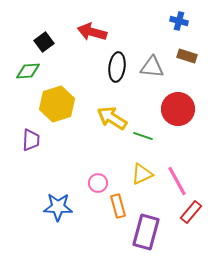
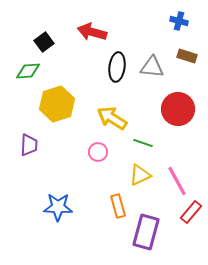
green line: moved 7 px down
purple trapezoid: moved 2 px left, 5 px down
yellow triangle: moved 2 px left, 1 px down
pink circle: moved 31 px up
